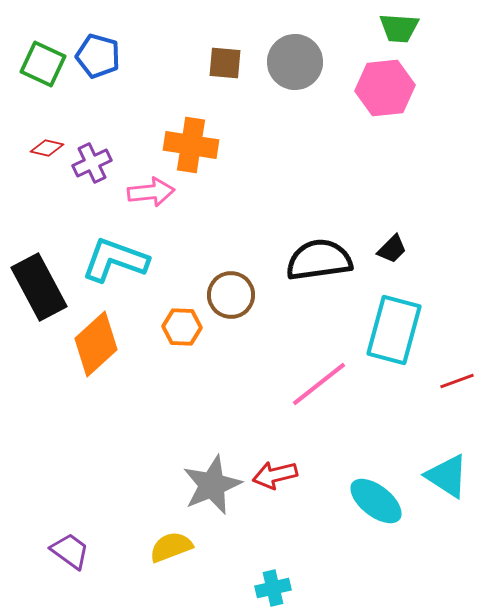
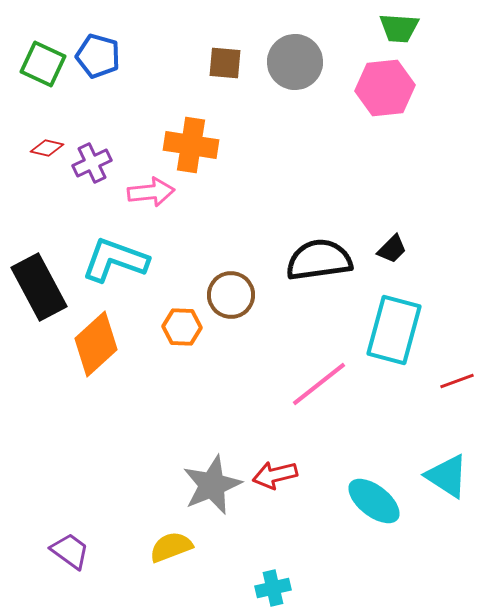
cyan ellipse: moved 2 px left
